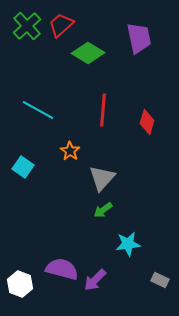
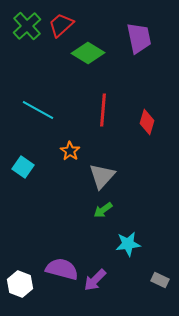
gray triangle: moved 2 px up
